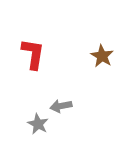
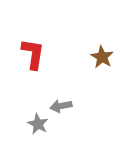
brown star: moved 1 px down
